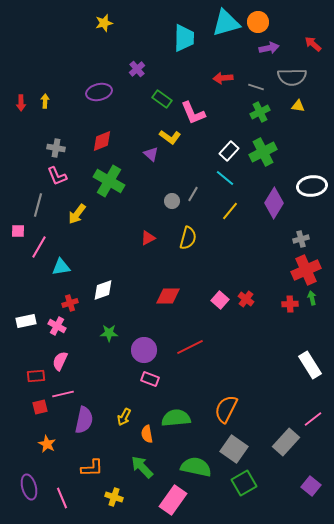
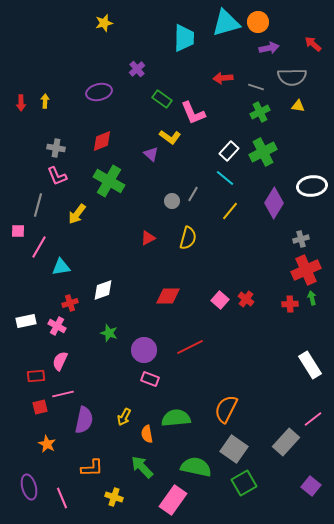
green star at (109, 333): rotated 18 degrees clockwise
